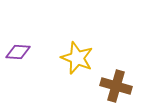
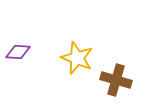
brown cross: moved 6 px up
